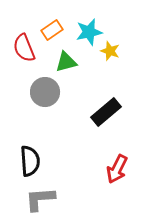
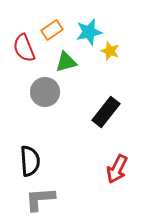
black rectangle: rotated 12 degrees counterclockwise
